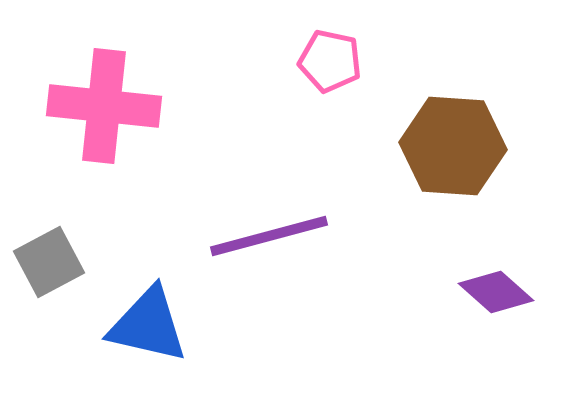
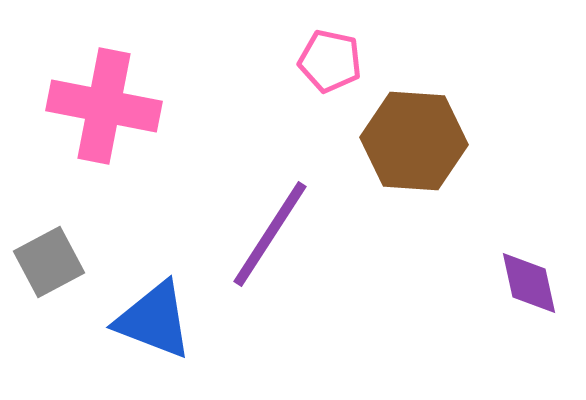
pink cross: rotated 5 degrees clockwise
brown hexagon: moved 39 px left, 5 px up
purple line: moved 1 px right, 2 px up; rotated 42 degrees counterclockwise
purple diamond: moved 33 px right, 9 px up; rotated 36 degrees clockwise
blue triangle: moved 6 px right, 5 px up; rotated 8 degrees clockwise
